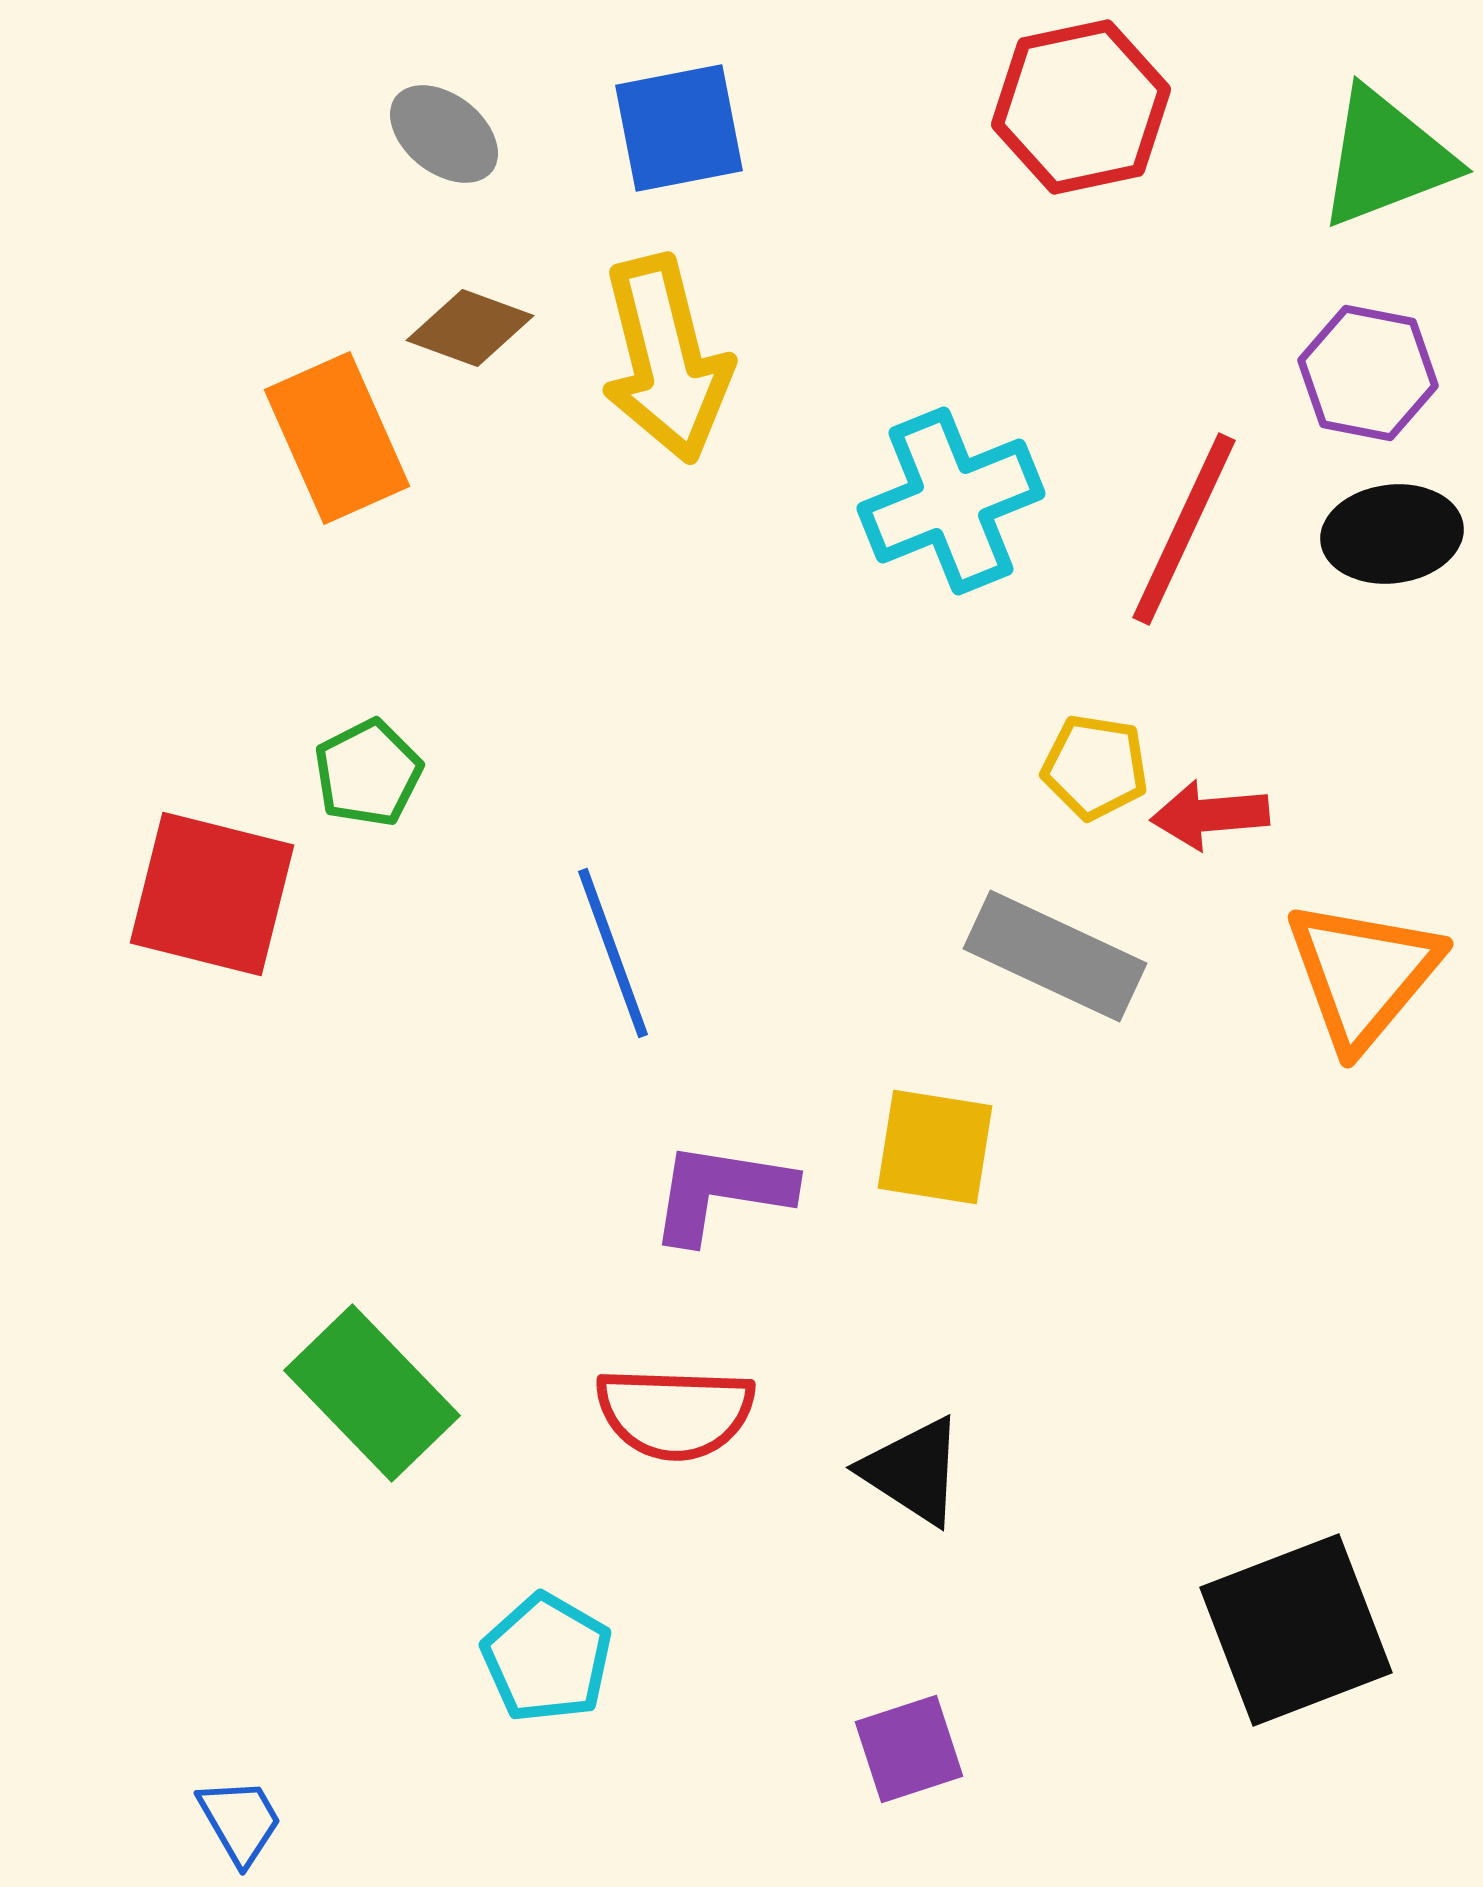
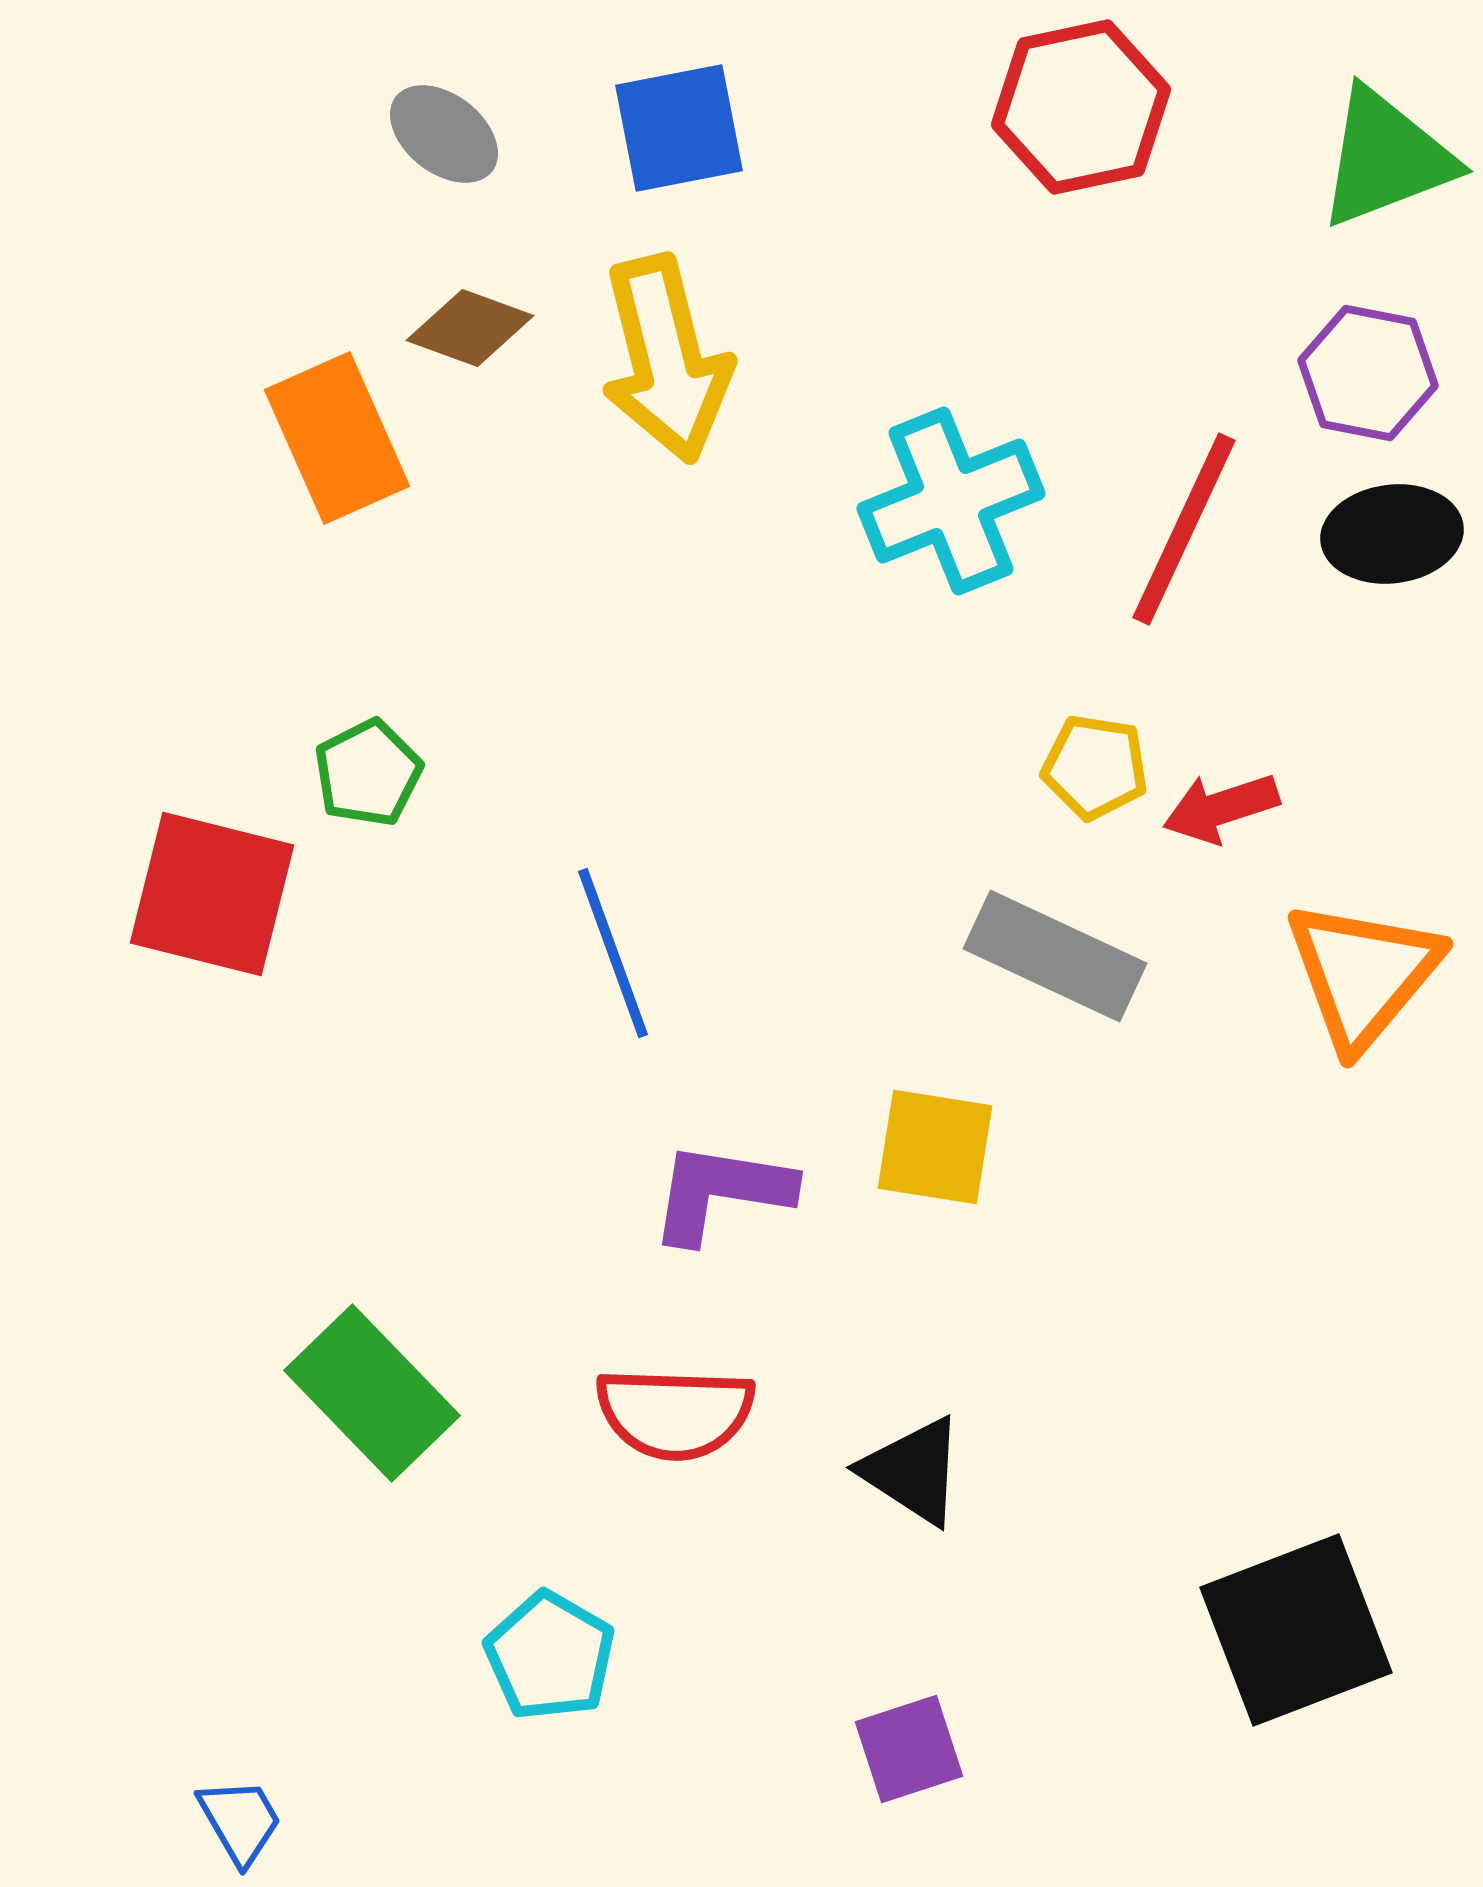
red arrow: moved 11 px right, 7 px up; rotated 13 degrees counterclockwise
cyan pentagon: moved 3 px right, 2 px up
